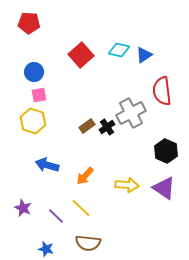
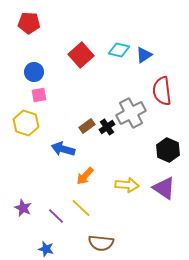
yellow hexagon: moved 7 px left, 2 px down
black hexagon: moved 2 px right, 1 px up
blue arrow: moved 16 px right, 16 px up
brown semicircle: moved 13 px right
